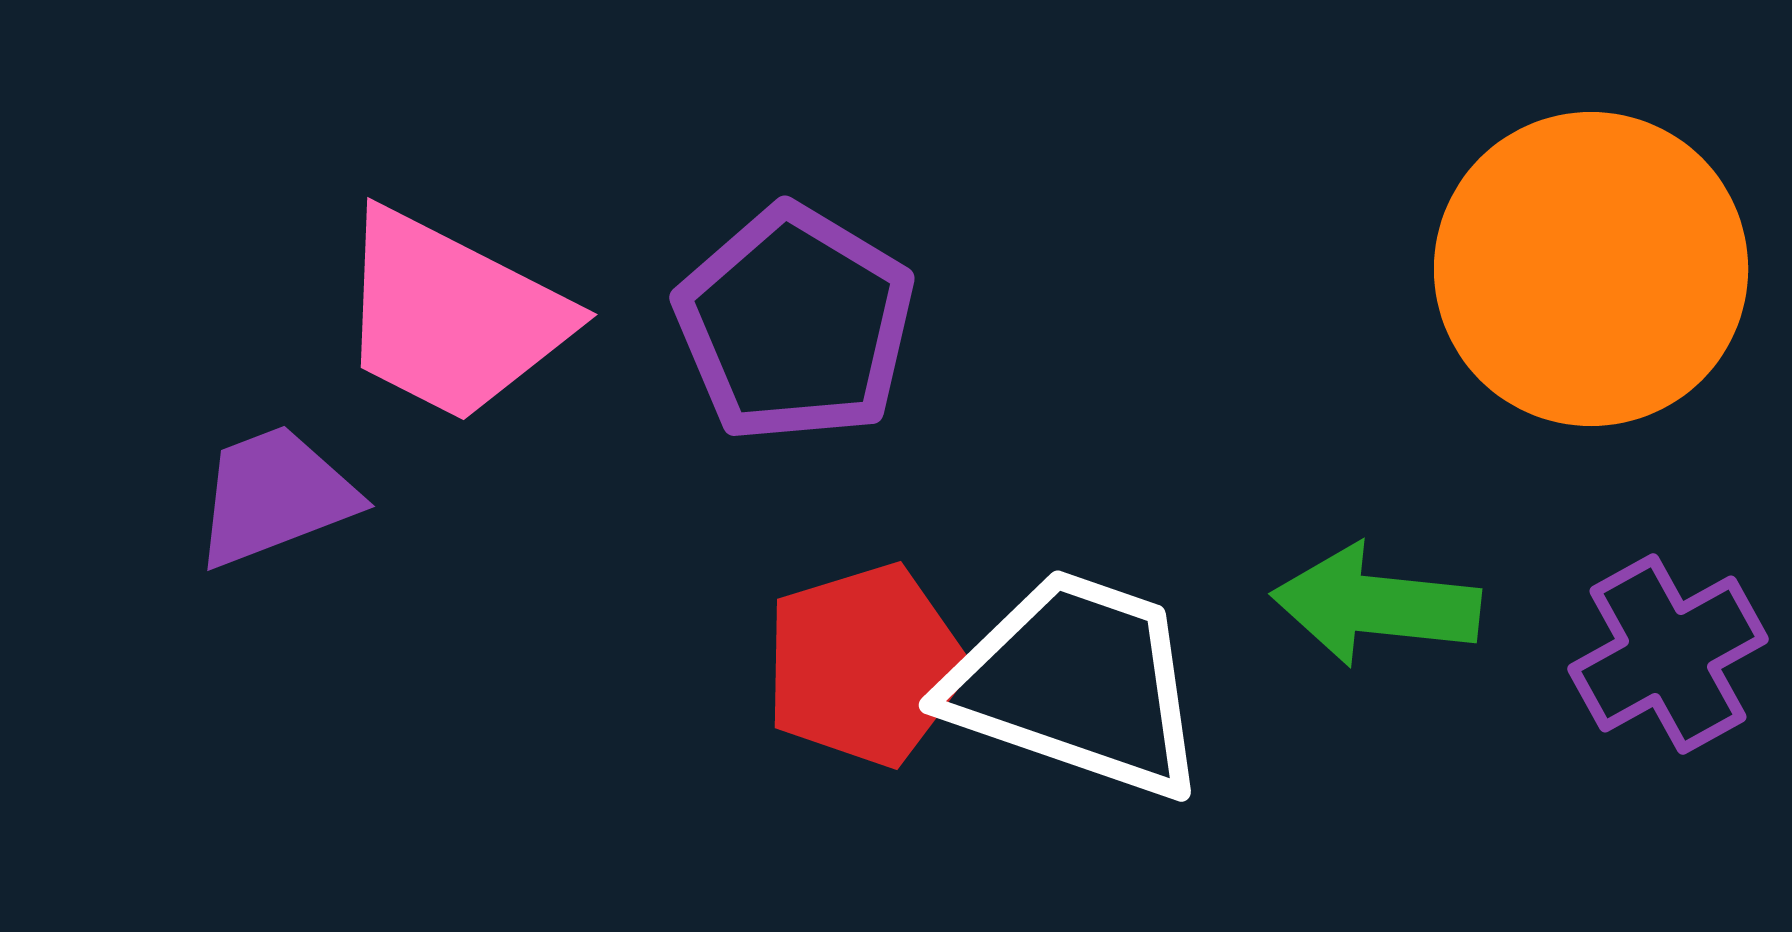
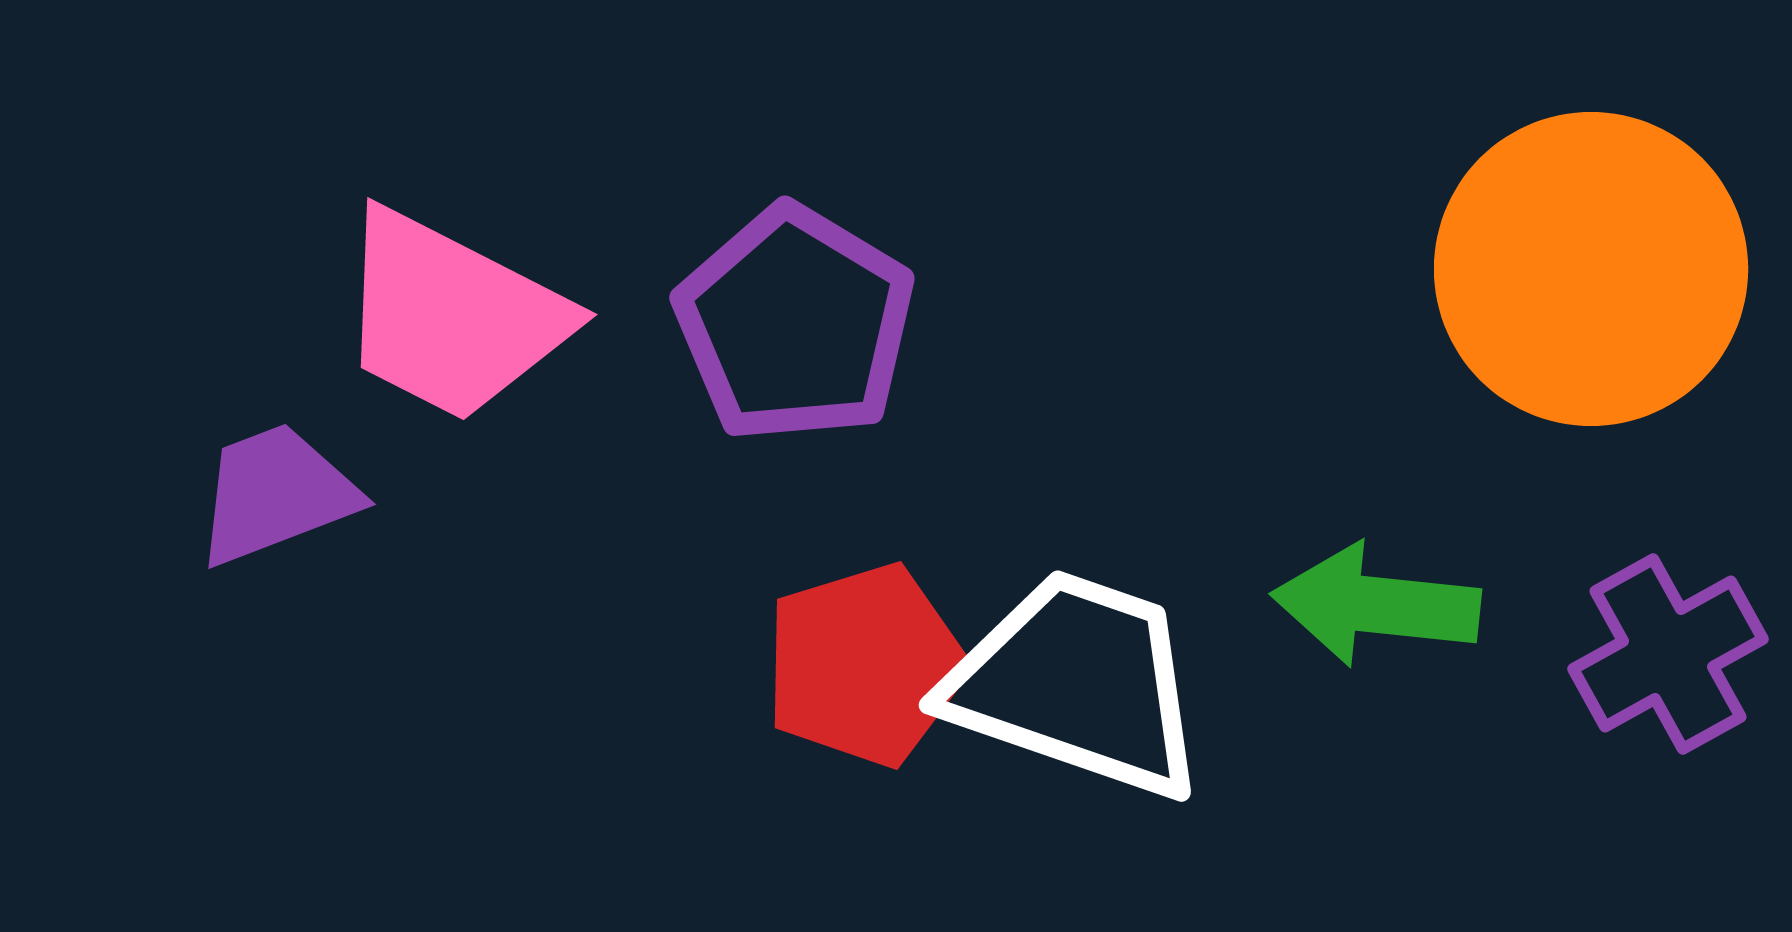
purple trapezoid: moved 1 px right, 2 px up
